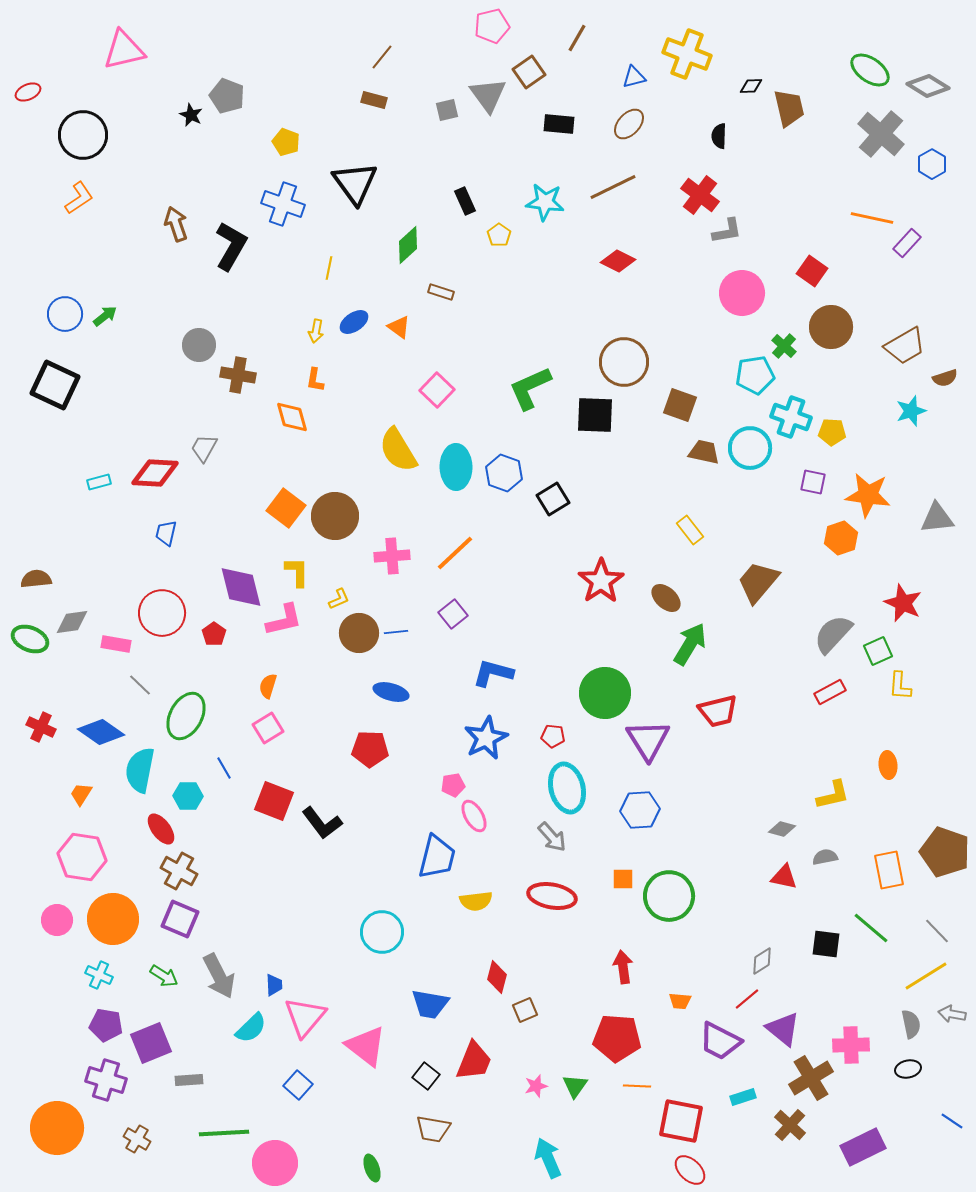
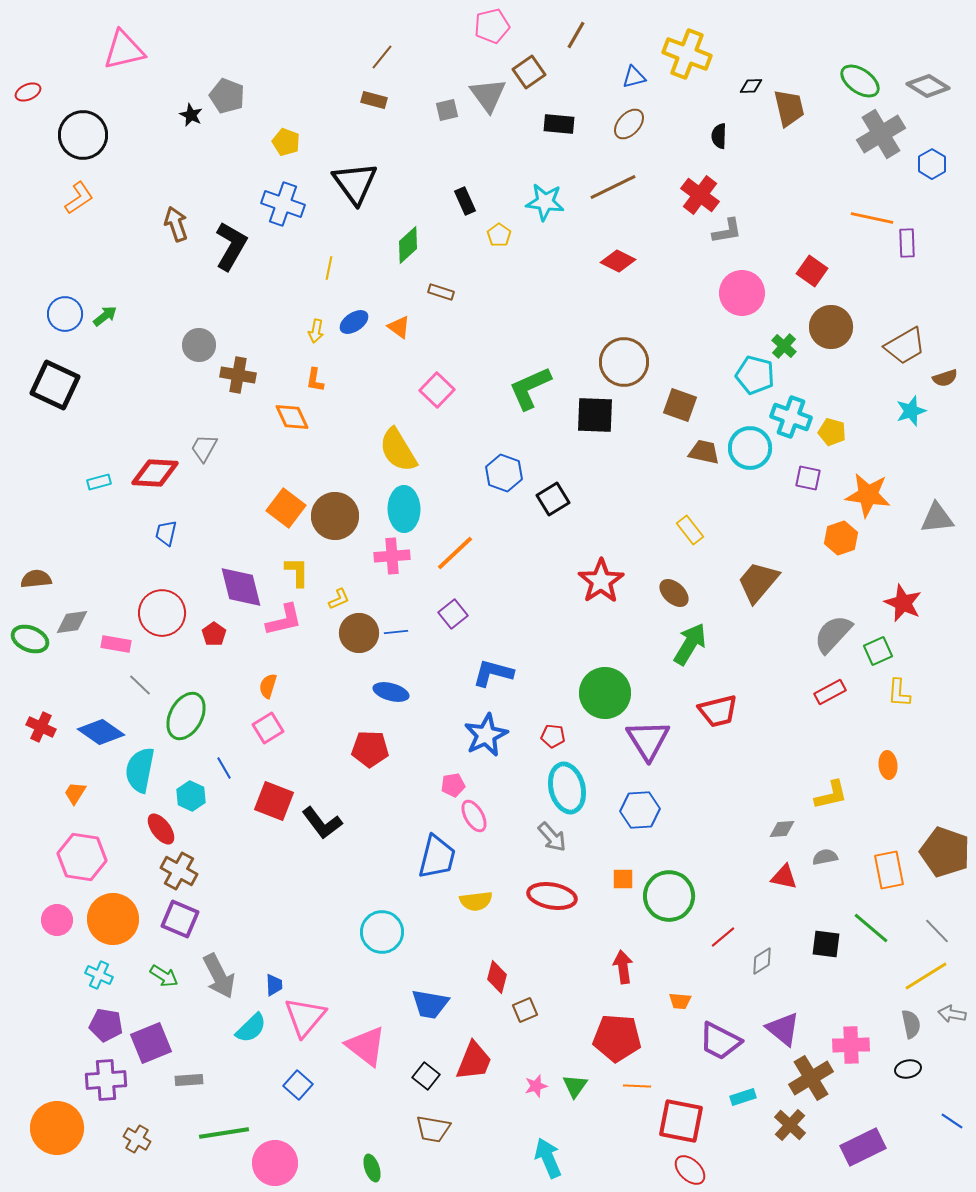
brown line at (577, 38): moved 1 px left, 3 px up
green ellipse at (870, 70): moved 10 px left, 11 px down
gray cross at (881, 134): rotated 18 degrees clockwise
purple rectangle at (907, 243): rotated 44 degrees counterclockwise
cyan pentagon at (755, 375): rotated 24 degrees clockwise
orange diamond at (292, 417): rotated 9 degrees counterclockwise
yellow pentagon at (832, 432): rotated 12 degrees clockwise
cyan ellipse at (456, 467): moved 52 px left, 42 px down
purple square at (813, 482): moved 5 px left, 4 px up
brown ellipse at (666, 598): moved 8 px right, 5 px up
yellow L-shape at (900, 686): moved 1 px left, 7 px down
blue star at (486, 738): moved 3 px up
orange trapezoid at (81, 794): moved 6 px left, 1 px up
yellow L-shape at (833, 795): moved 2 px left
cyan hexagon at (188, 796): moved 3 px right; rotated 24 degrees clockwise
gray diamond at (782, 829): rotated 20 degrees counterclockwise
red line at (747, 999): moved 24 px left, 62 px up
purple cross at (106, 1080): rotated 21 degrees counterclockwise
green line at (224, 1133): rotated 6 degrees counterclockwise
